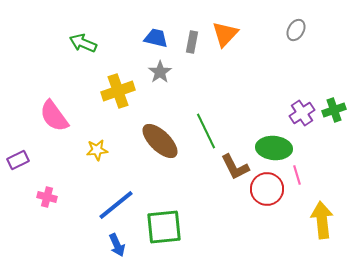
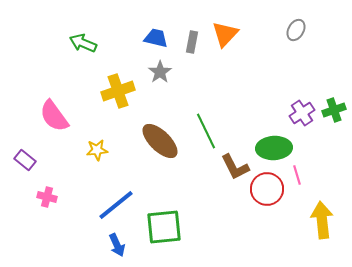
green ellipse: rotated 8 degrees counterclockwise
purple rectangle: moved 7 px right; rotated 65 degrees clockwise
